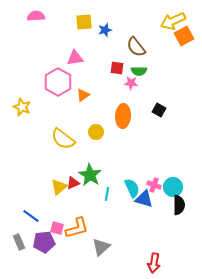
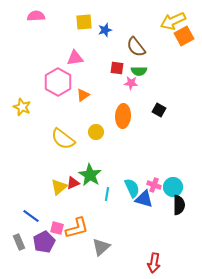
purple pentagon: rotated 20 degrees counterclockwise
